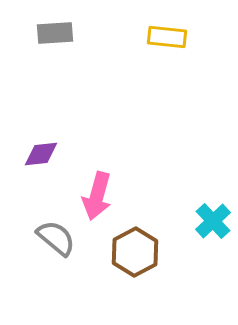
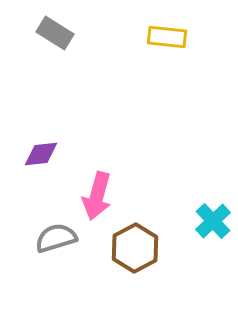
gray rectangle: rotated 36 degrees clockwise
gray semicircle: rotated 57 degrees counterclockwise
brown hexagon: moved 4 px up
